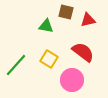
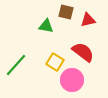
yellow square: moved 6 px right, 3 px down
